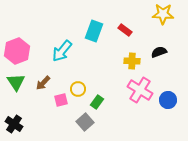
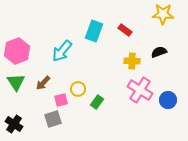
gray square: moved 32 px left, 3 px up; rotated 24 degrees clockwise
